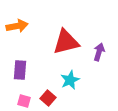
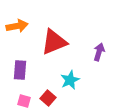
red triangle: moved 12 px left; rotated 8 degrees counterclockwise
